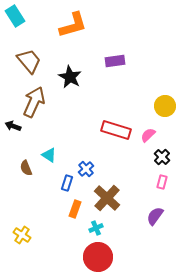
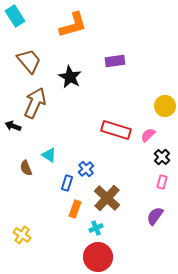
brown arrow: moved 1 px right, 1 px down
